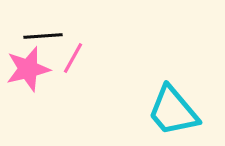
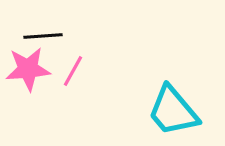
pink line: moved 13 px down
pink star: rotated 9 degrees clockwise
